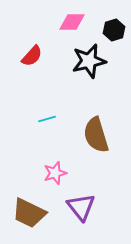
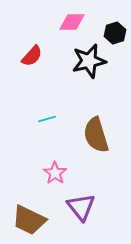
black hexagon: moved 1 px right, 3 px down
pink star: rotated 20 degrees counterclockwise
brown trapezoid: moved 7 px down
